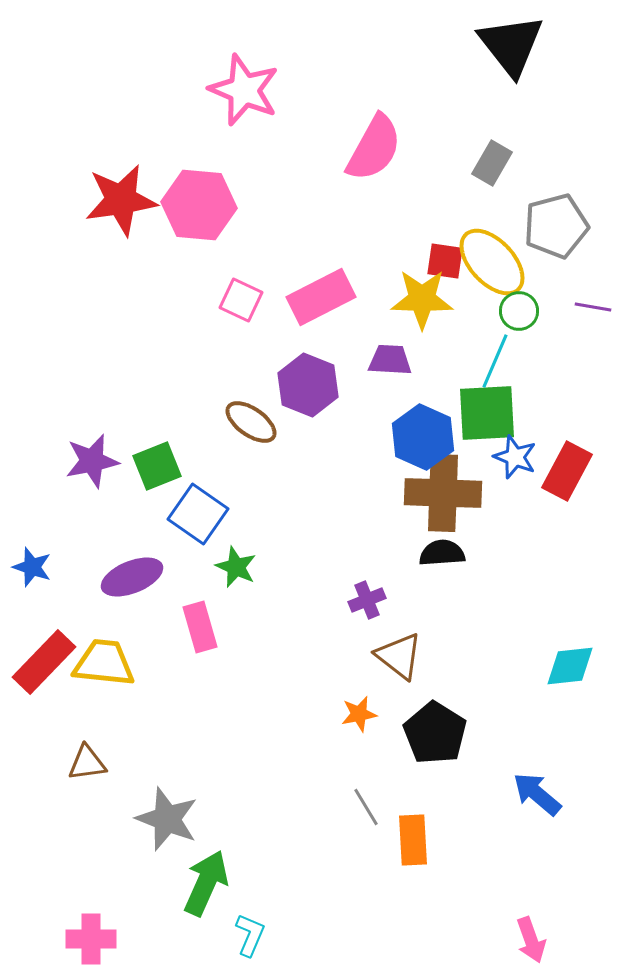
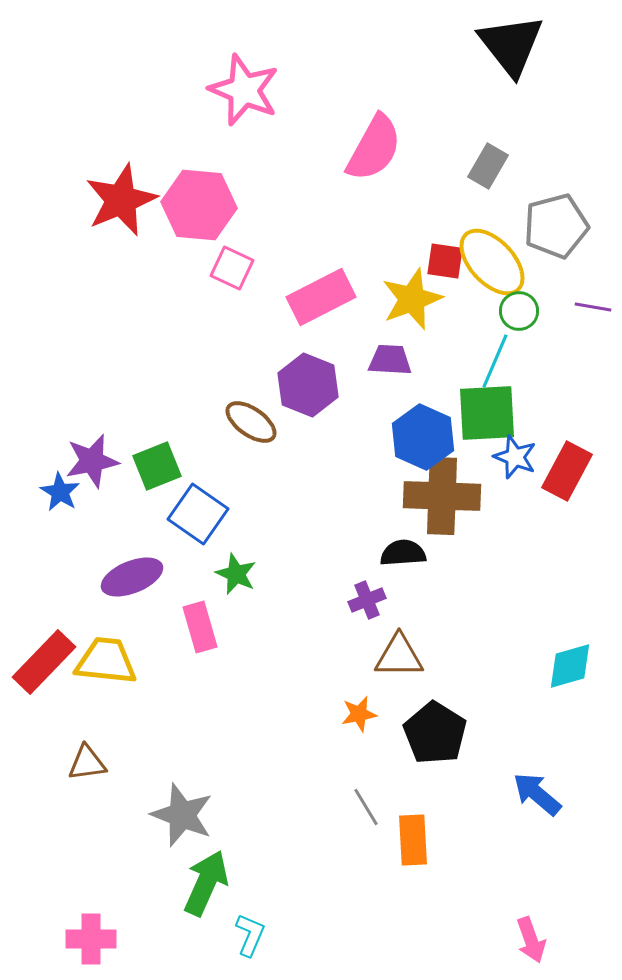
gray rectangle at (492, 163): moved 4 px left, 3 px down
red star at (121, 200): rotated 14 degrees counterclockwise
yellow star at (422, 299): moved 10 px left; rotated 22 degrees counterclockwise
pink square at (241, 300): moved 9 px left, 32 px up
brown cross at (443, 493): moved 1 px left, 3 px down
black semicircle at (442, 553): moved 39 px left
blue star at (32, 567): moved 28 px right, 75 px up; rotated 12 degrees clockwise
green star at (236, 567): moved 7 px down
brown triangle at (399, 656): rotated 38 degrees counterclockwise
yellow trapezoid at (104, 663): moved 2 px right, 2 px up
cyan diamond at (570, 666): rotated 10 degrees counterclockwise
gray star at (167, 819): moved 15 px right, 4 px up
